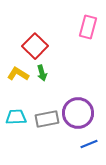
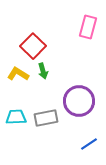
red square: moved 2 px left
green arrow: moved 1 px right, 2 px up
purple circle: moved 1 px right, 12 px up
gray rectangle: moved 1 px left, 1 px up
blue line: rotated 12 degrees counterclockwise
